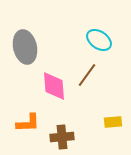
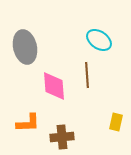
brown line: rotated 40 degrees counterclockwise
yellow rectangle: moved 3 px right; rotated 72 degrees counterclockwise
